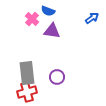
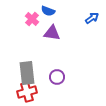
purple triangle: moved 2 px down
